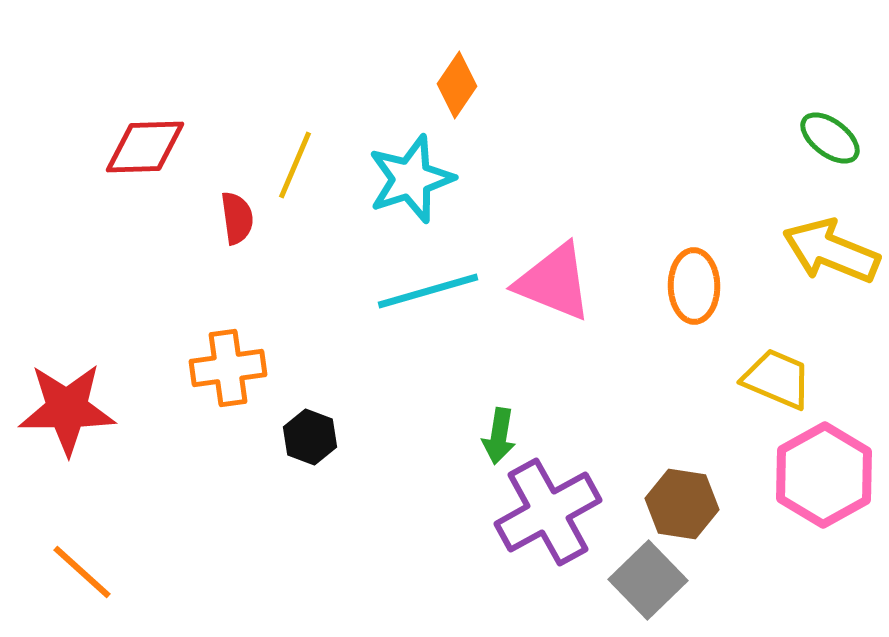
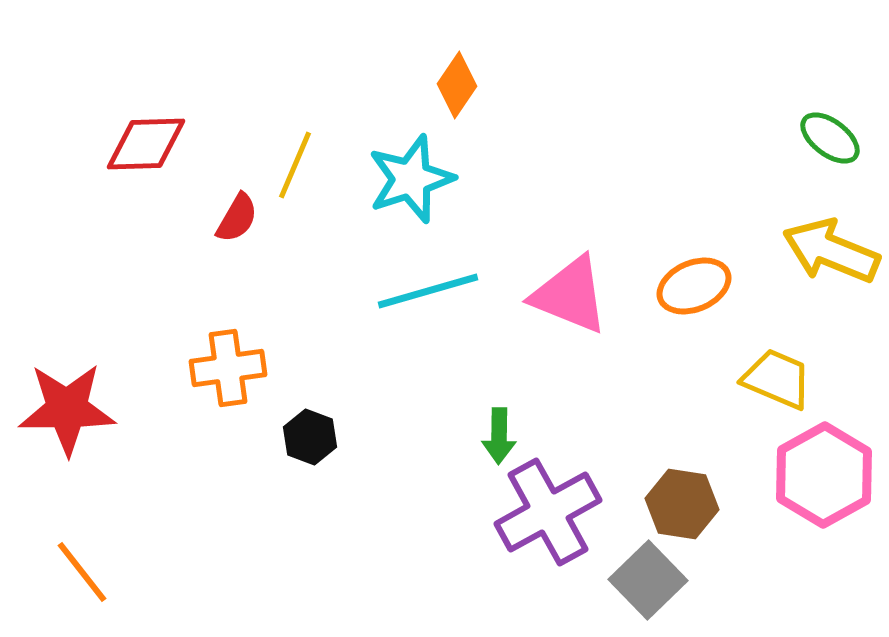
red diamond: moved 1 px right, 3 px up
red semicircle: rotated 38 degrees clockwise
pink triangle: moved 16 px right, 13 px down
orange ellipse: rotated 68 degrees clockwise
green arrow: rotated 8 degrees counterclockwise
orange line: rotated 10 degrees clockwise
